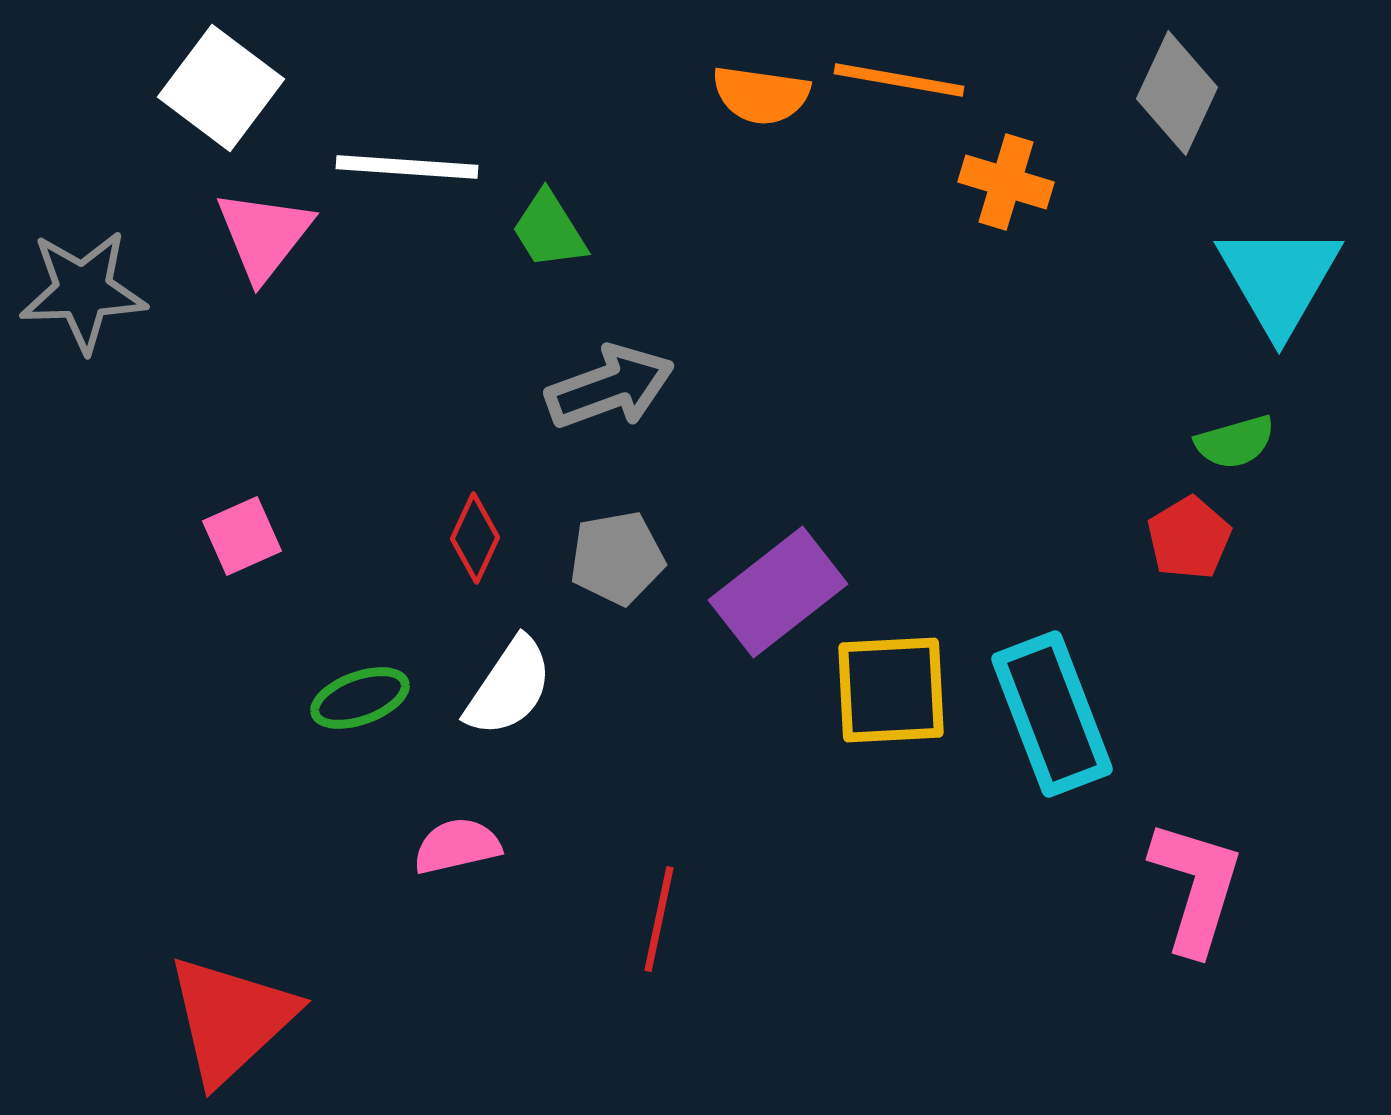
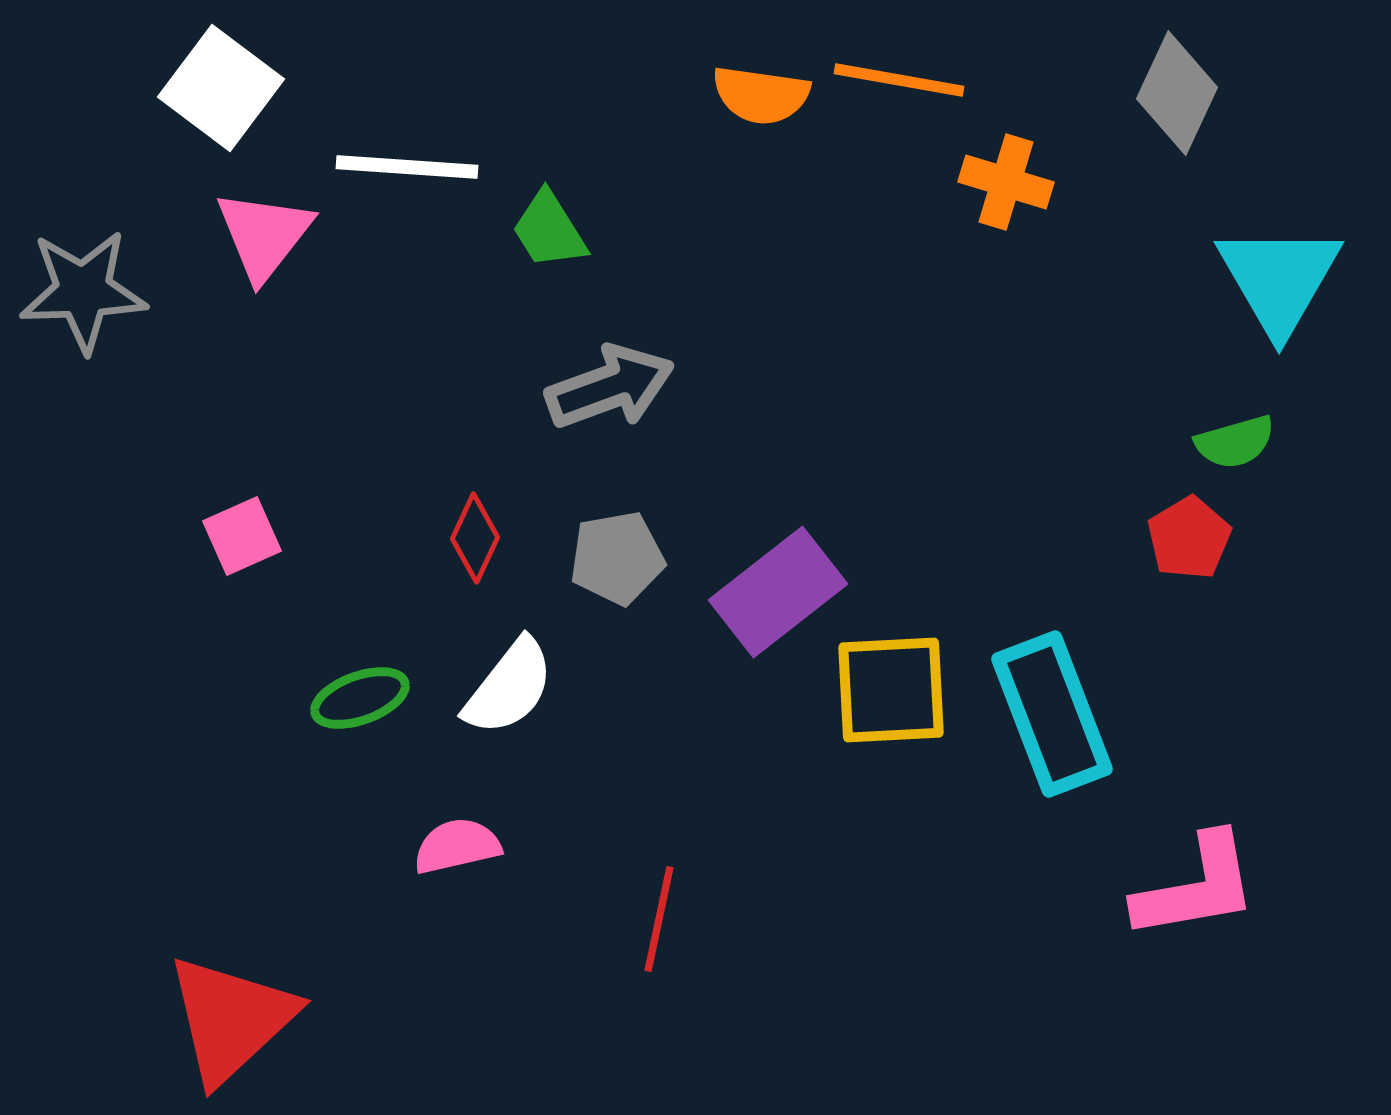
white semicircle: rotated 4 degrees clockwise
pink L-shape: rotated 63 degrees clockwise
